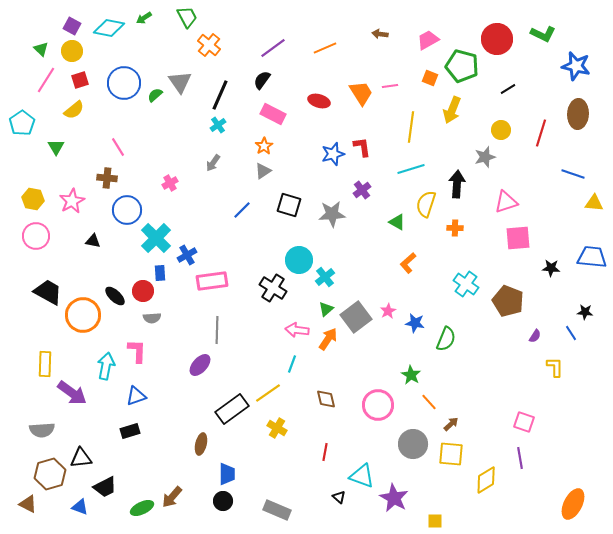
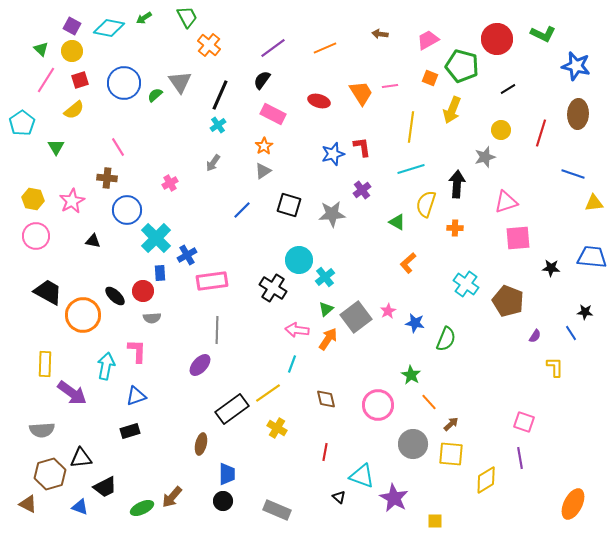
yellow triangle at (594, 203): rotated 12 degrees counterclockwise
